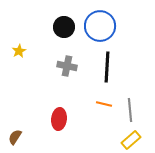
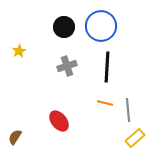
blue circle: moved 1 px right
gray cross: rotated 30 degrees counterclockwise
orange line: moved 1 px right, 1 px up
gray line: moved 2 px left
red ellipse: moved 2 px down; rotated 45 degrees counterclockwise
yellow rectangle: moved 4 px right, 2 px up
